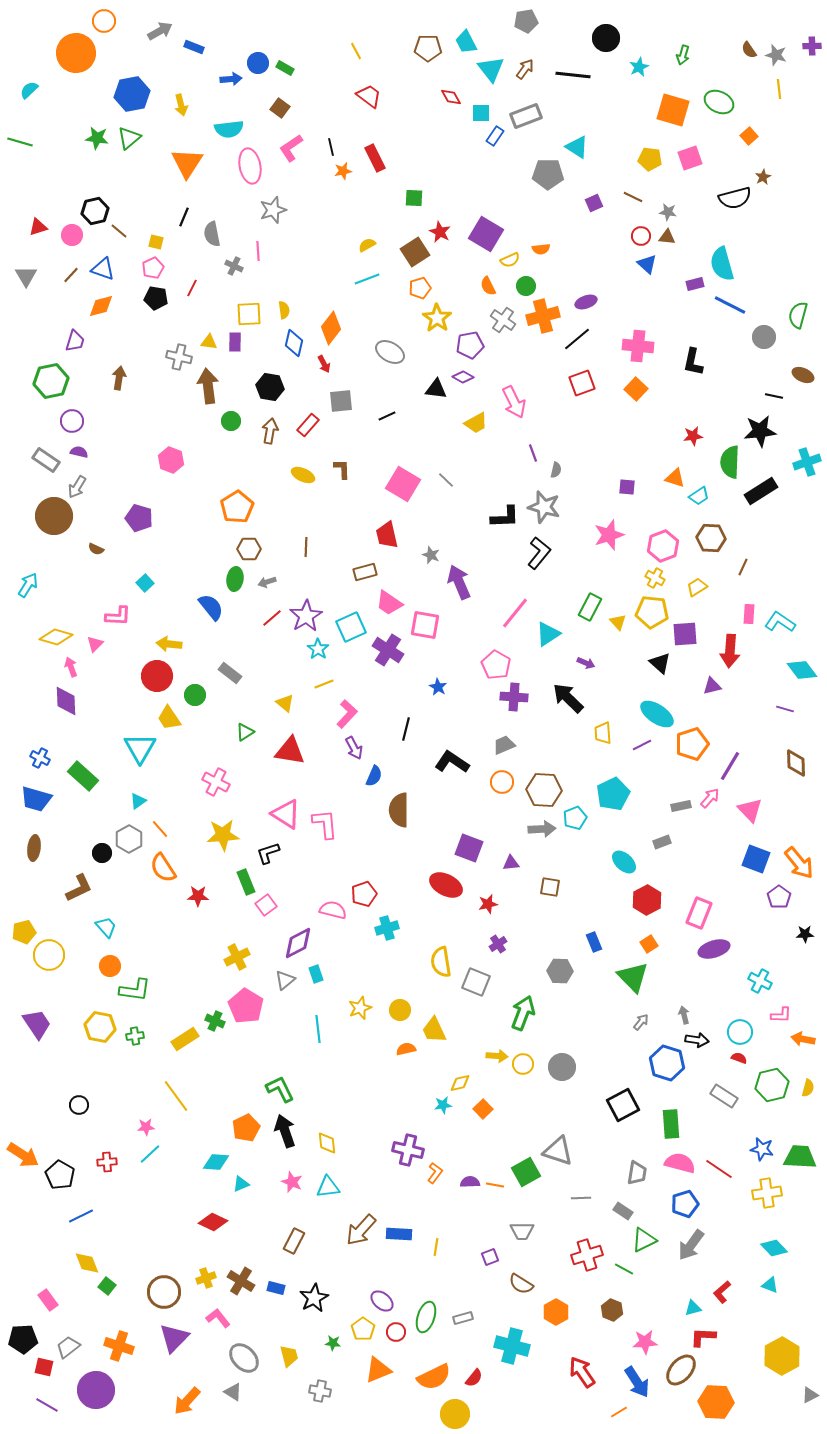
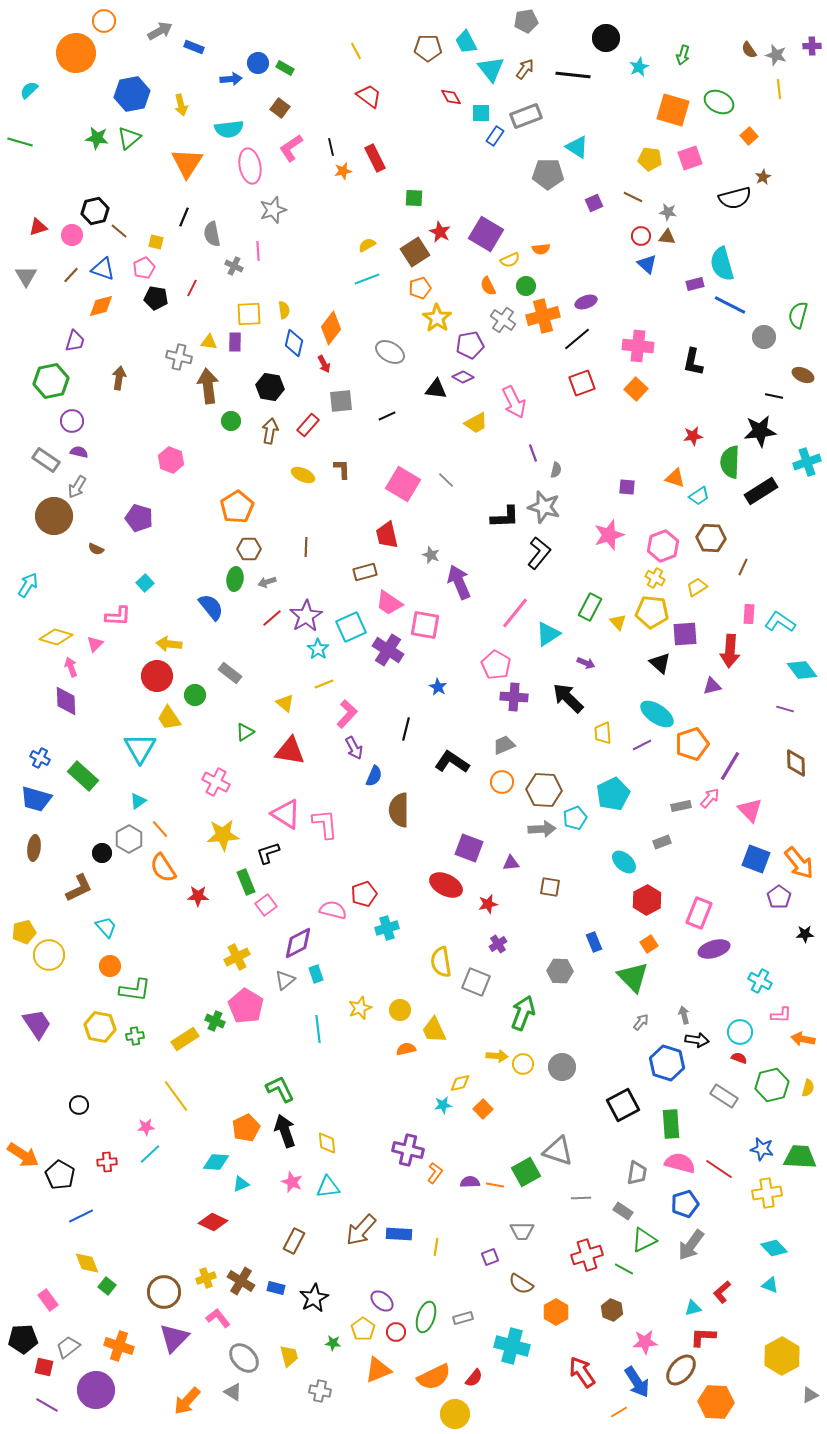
pink pentagon at (153, 268): moved 9 px left
